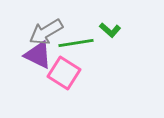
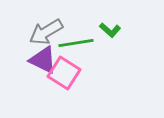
purple triangle: moved 5 px right, 5 px down
